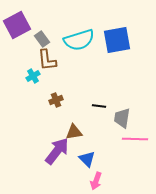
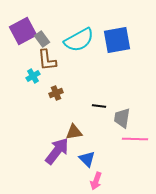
purple square: moved 6 px right, 6 px down
cyan semicircle: rotated 12 degrees counterclockwise
brown cross: moved 7 px up
